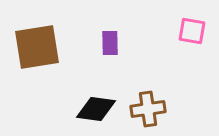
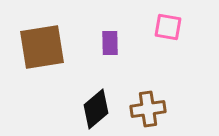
pink square: moved 24 px left, 4 px up
brown square: moved 5 px right
black diamond: rotated 48 degrees counterclockwise
